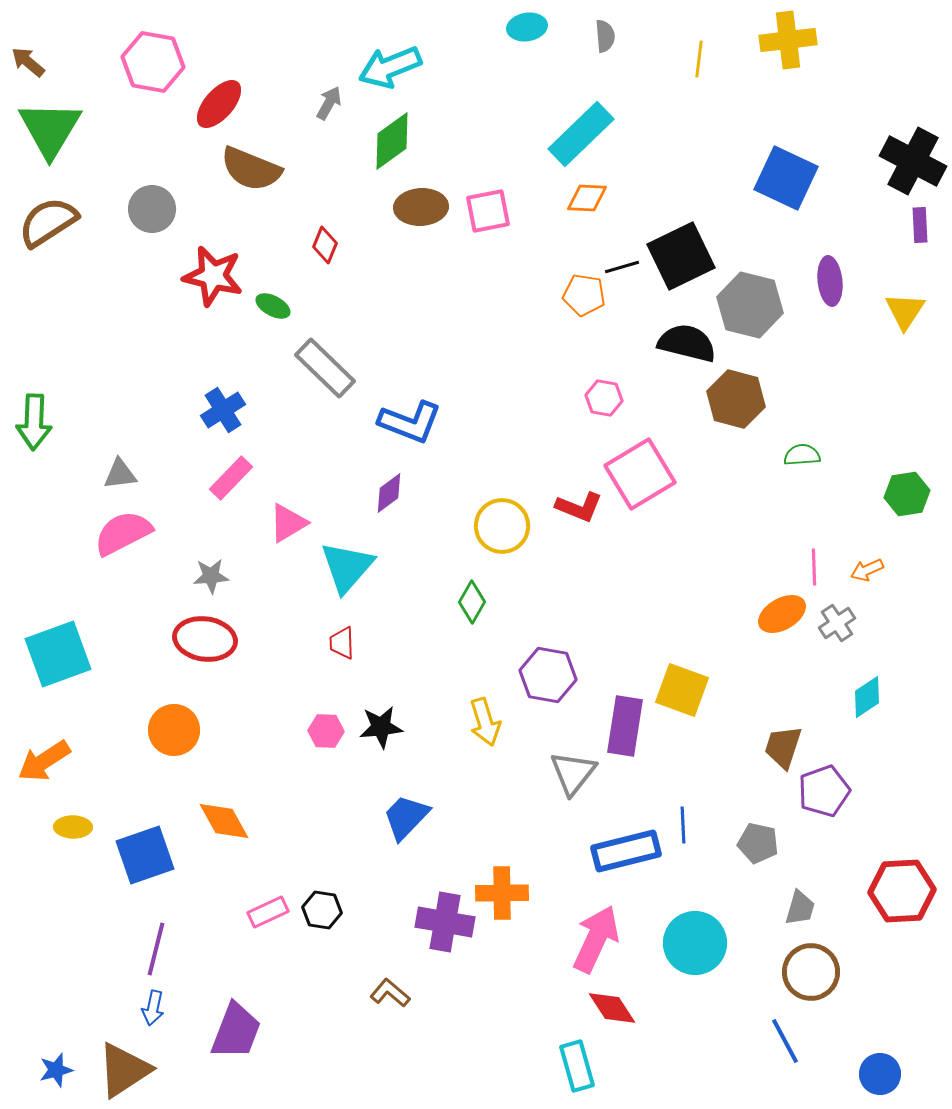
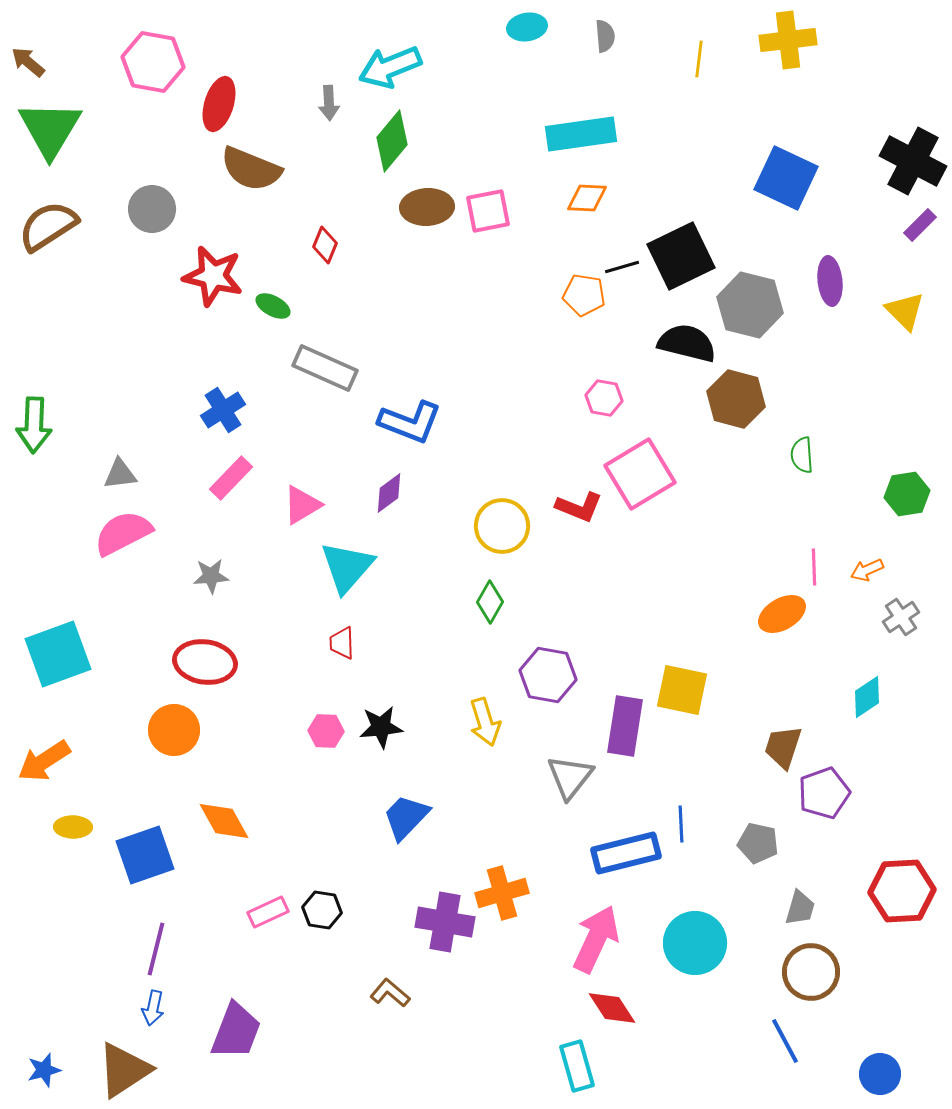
gray arrow at (329, 103): rotated 148 degrees clockwise
red ellipse at (219, 104): rotated 24 degrees counterclockwise
cyan rectangle at (581, 134): rotated 36 degrees clockwise
green diamond at (392, 141): rotated 14 degrees counterclockwise
brown ellipse at (421, 207): moved 6 px right
brown semicircle at (48, 222): moved 4 px down
purple rectangle at (920, 225): rotated 48 degrees clockwise
yellow triangle at (905, 311): rotated 18 degrees counterclockwise
gray rectangle at (325, 368): rotated 20 degrees counterclockwise
green arrow at (34, 422): moved 3 px down
green semicircle at (802, 455): rotated 90 degrees counterclockwise
pink triangle at (288, 523): moved 14 px right, 18 px up
green diamond at (472, 602): moved 18 px right
gray cross at (837, 623): moved 64 px right, 6 px up
red ellipse at (205, 639): moved 23 px down
yellow square at (682, 690): rotated 8 degrees counterclockwise
gray triangle at (573, 773): moved 3 px left, 4 px down
purple pentagon at (824, 791): moved 2 px down
blue line at (683, 825): moved 2 px left, 1 px up
blue rectangle at (626, 851): moved 2 px down
orange cross at (502, 893): rotated 15 degrees counterclockwise
blue star at (56, 1070): moved 12 px left
